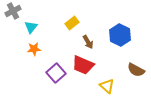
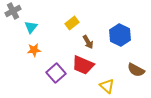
orange star: moved 1 px down
